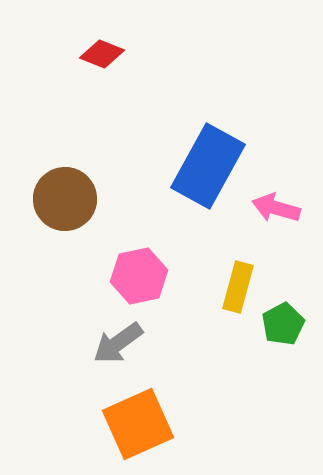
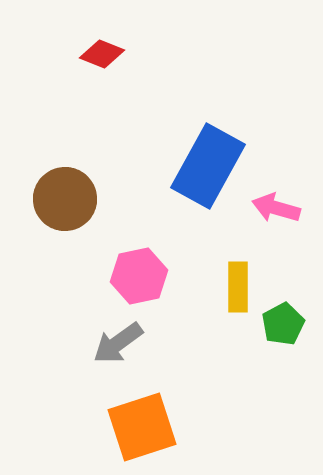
yellow rectangle: rotated 15 degrees counterclockwise
orange square: moved 4 px right, 3 px down; rotated 6 degrees clockwise
